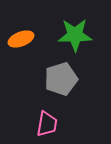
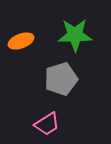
orange ellipse: moved 2 px down
pink trapezoid: rotated 48 degrees clockwise
